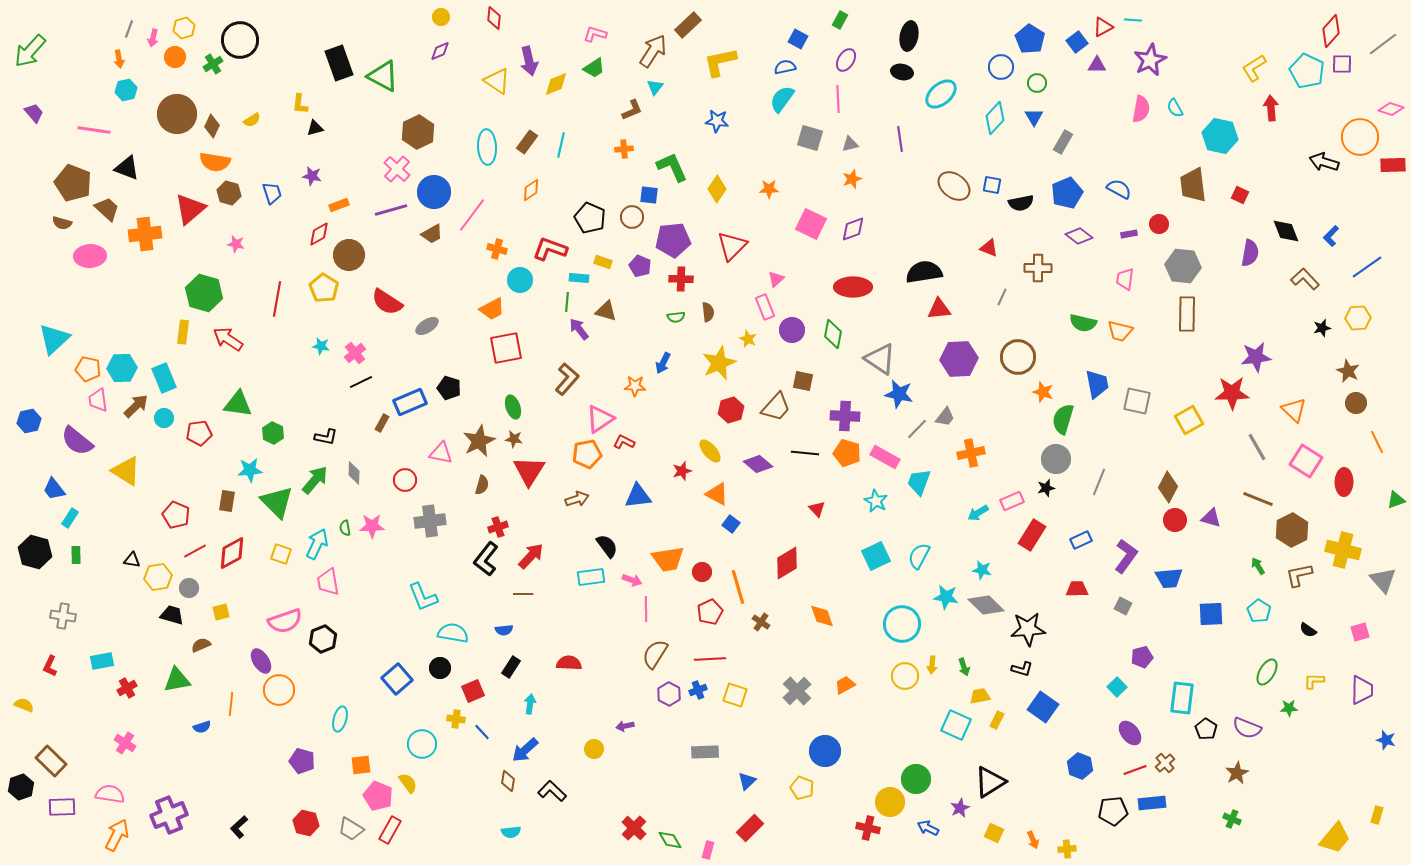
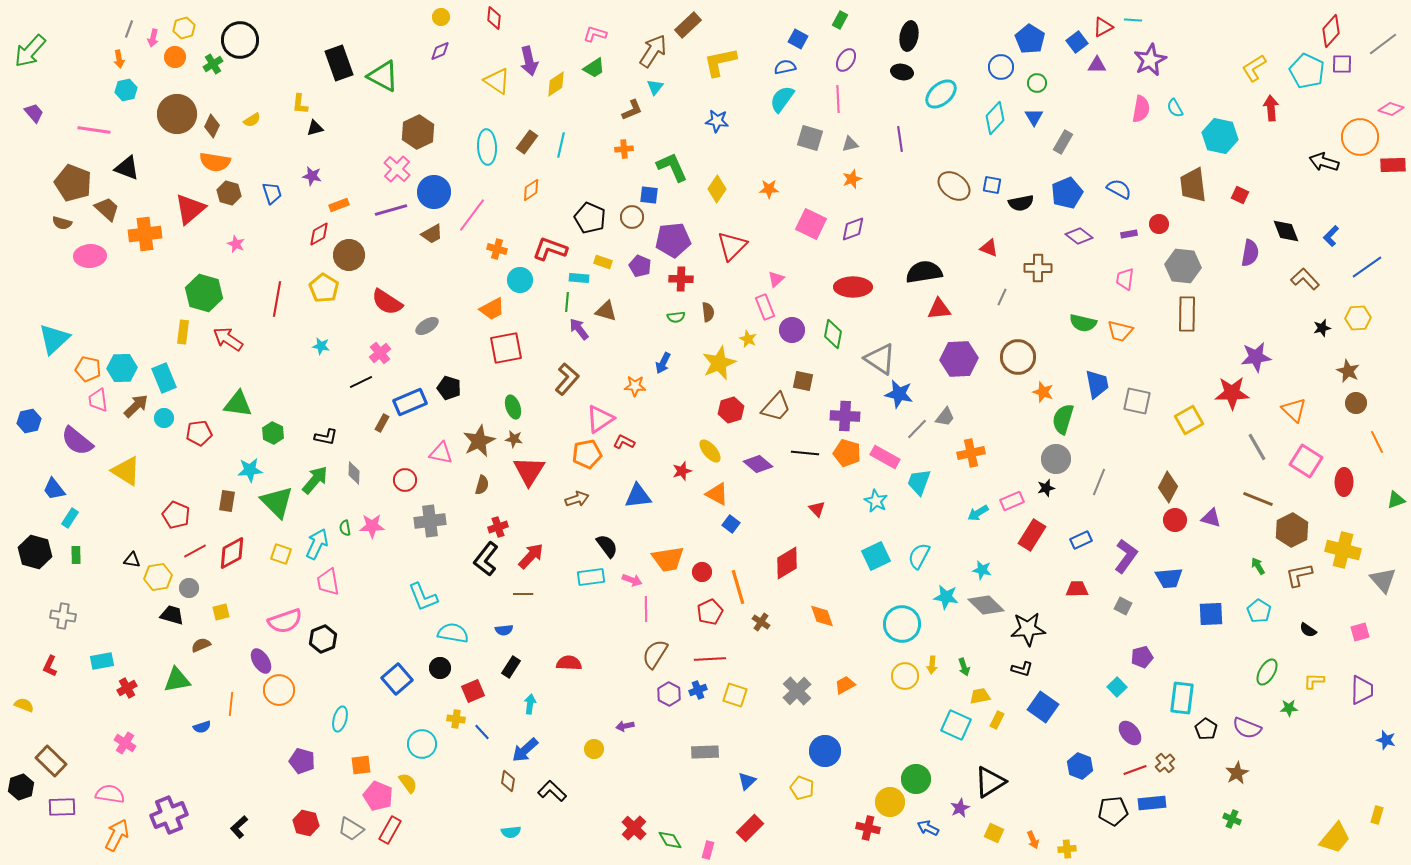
yellow diamond at (556, 84): rotated 12 degrees counterclockwise
pink star at (236, 244): rotated 12 degrees clockwise
pink cross at (355, 353): moved 25 px right
